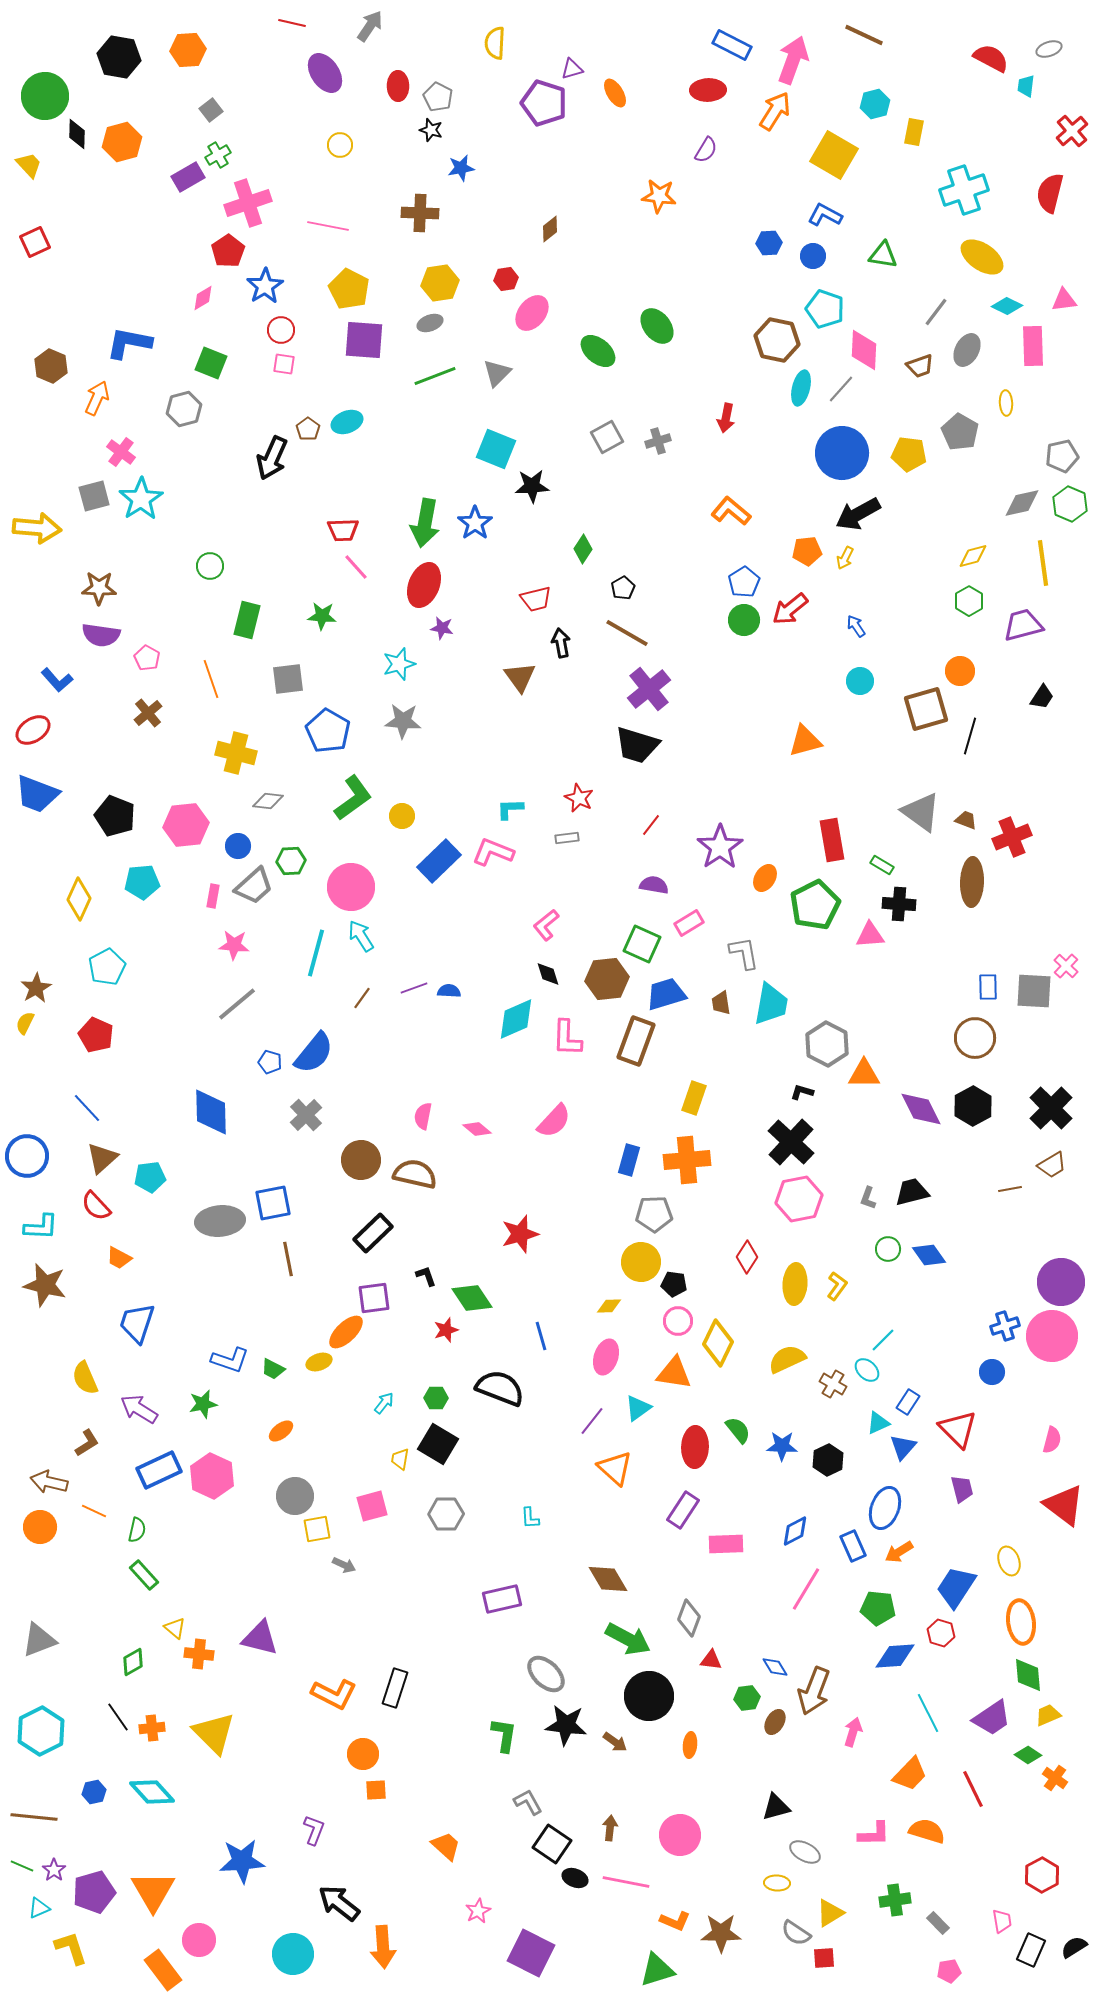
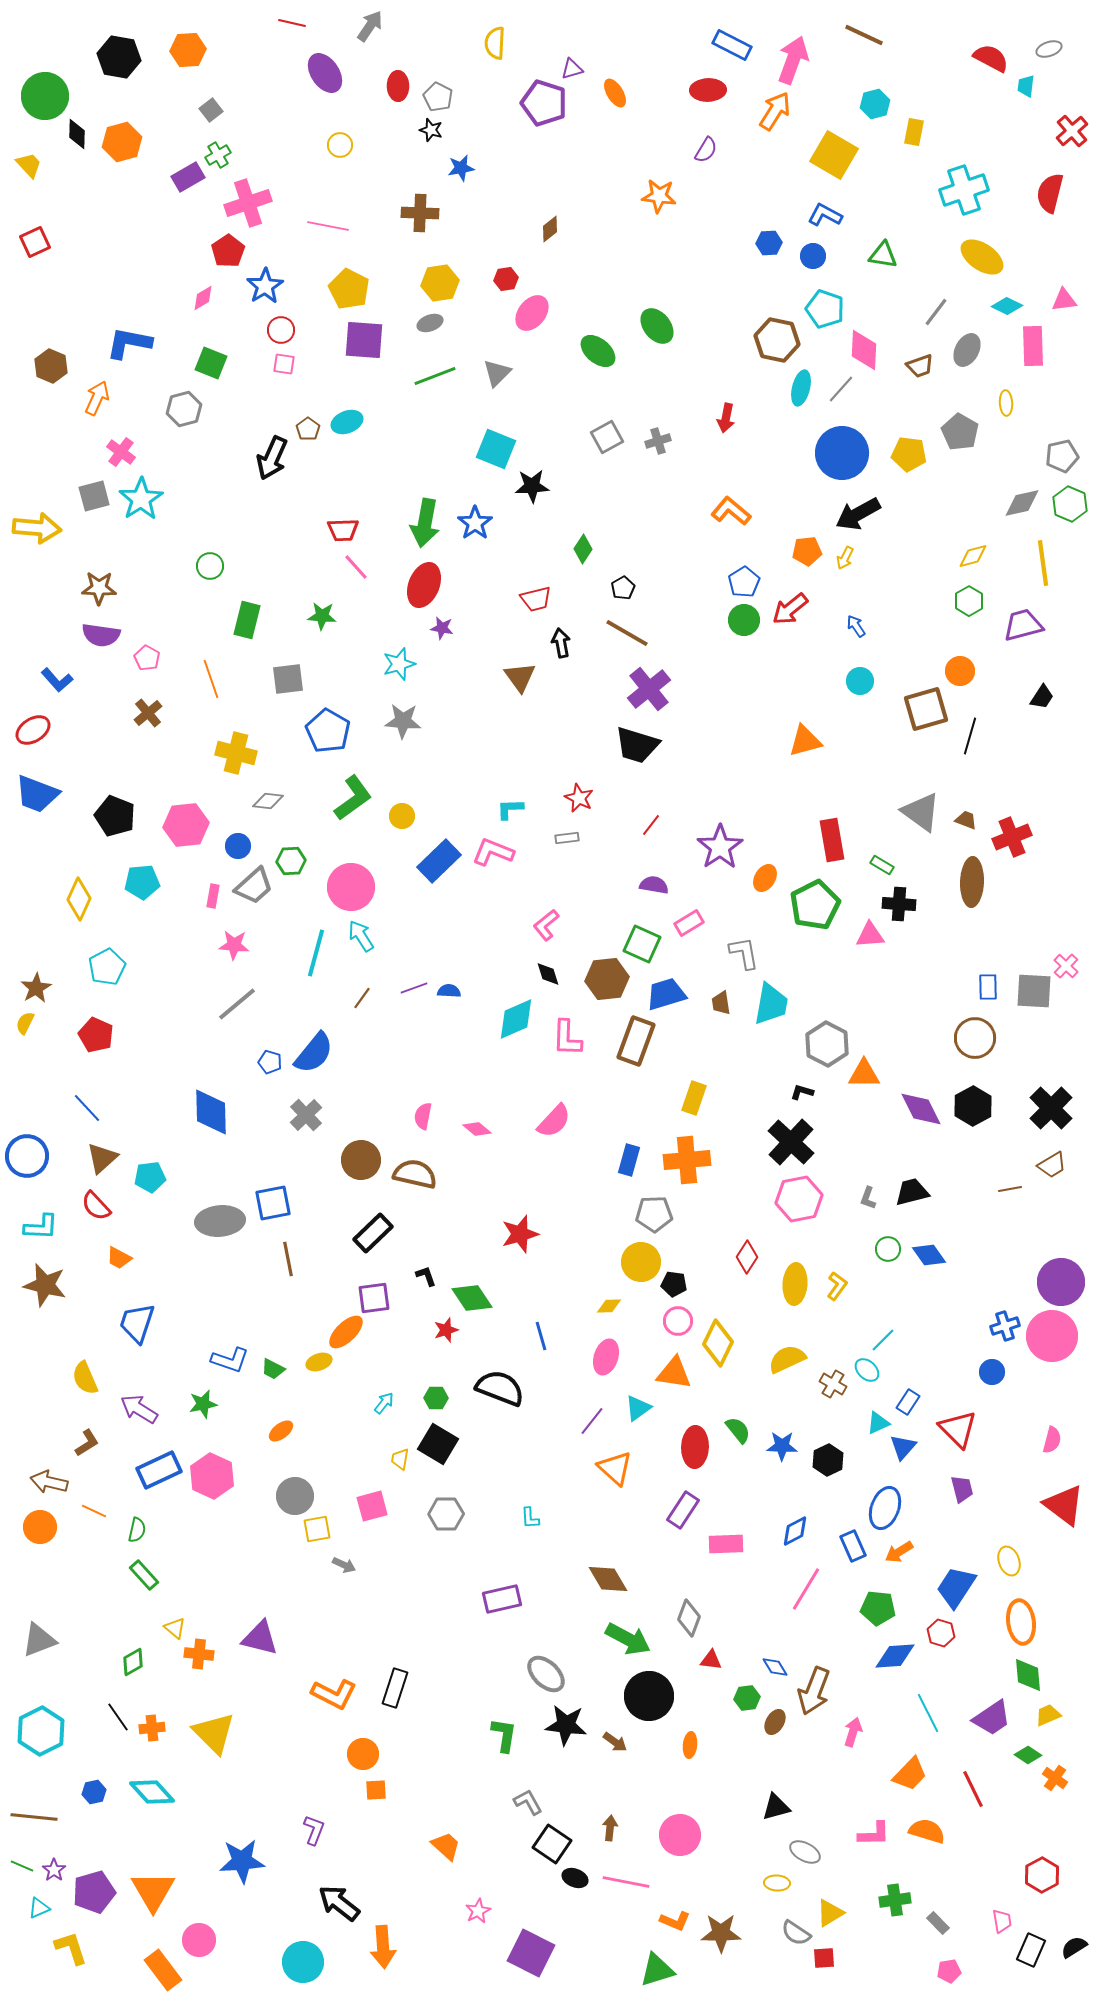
cyan circle at (293, 1954): moved 10 px right, 8 px down
